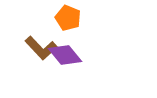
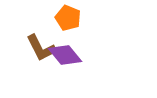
brown L-shape: rotated 16 degrees clockwise
